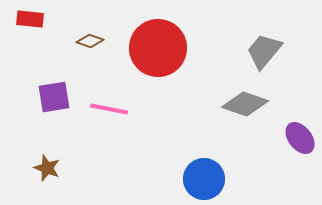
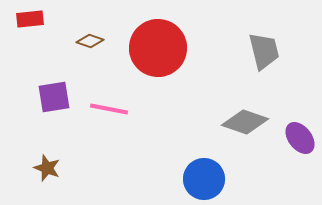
red rectangle: rotated 12 degrees counterclockwise
gray trapezoid: rotated 126 degrees clockwise
gray diamond: moved 18 px down
